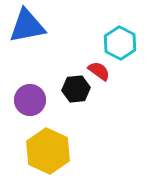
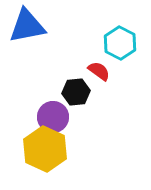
black hexagon: moved 3 px down
purple circle: moved 23 px right, 17 px down
yellow hexagon: moved 3 px left, 2 px up
